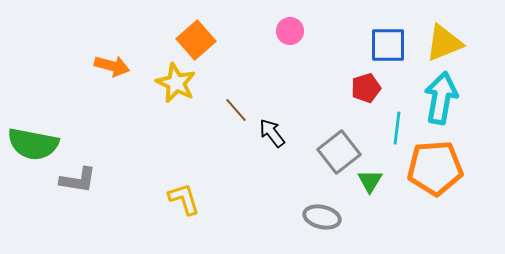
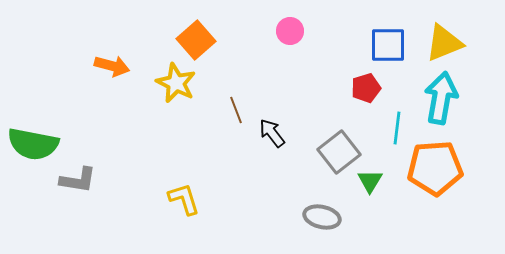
brown line: rotated 20 degrees clockwise
